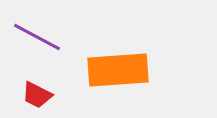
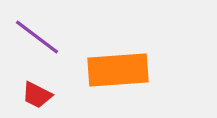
purple line: rotated 9 degrees clockwise
